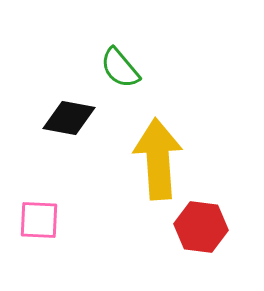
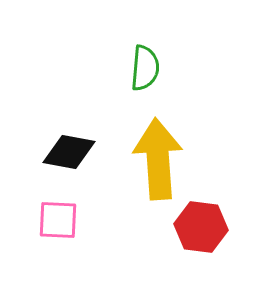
green semicircle: moved 25 px right; rotated 135 degrees counterclockwise
black diamond: moved 34 px down
pink square: moved 19 px right
